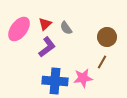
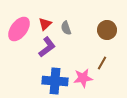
gray semicircle: rotated 16 degrees clockwise
brown circle: moved 7 px up
brown line: moved 1 px down
